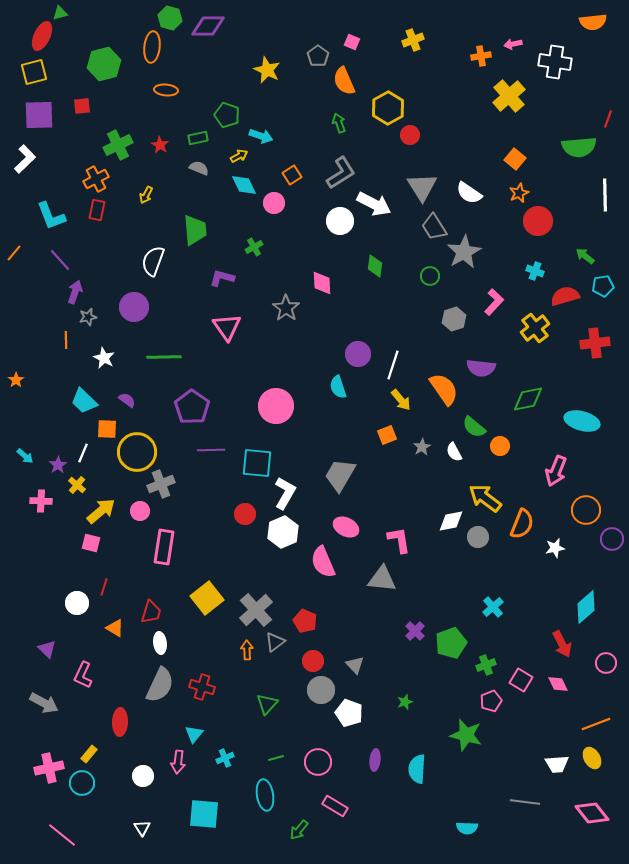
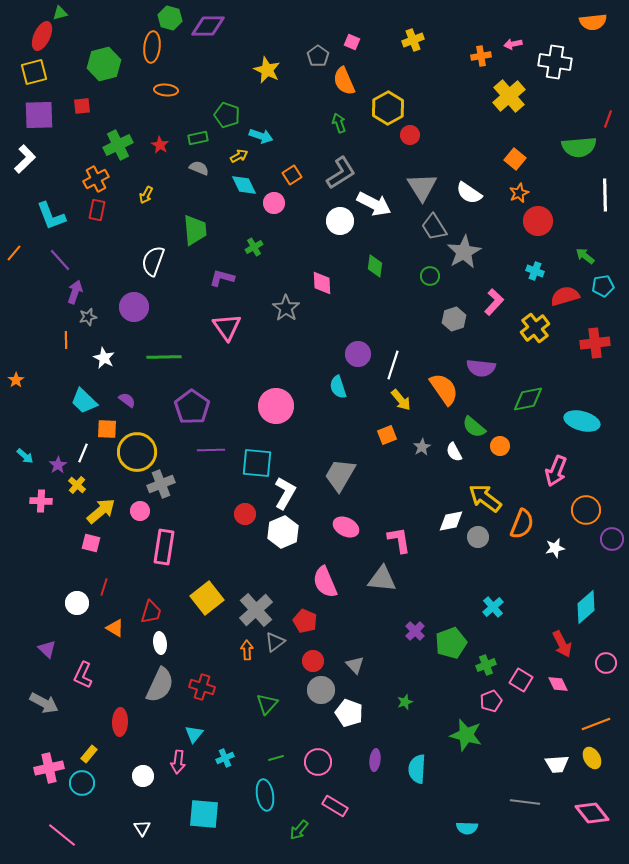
pink semicircle at (323, 562): moved 2 px right, 20 px down
